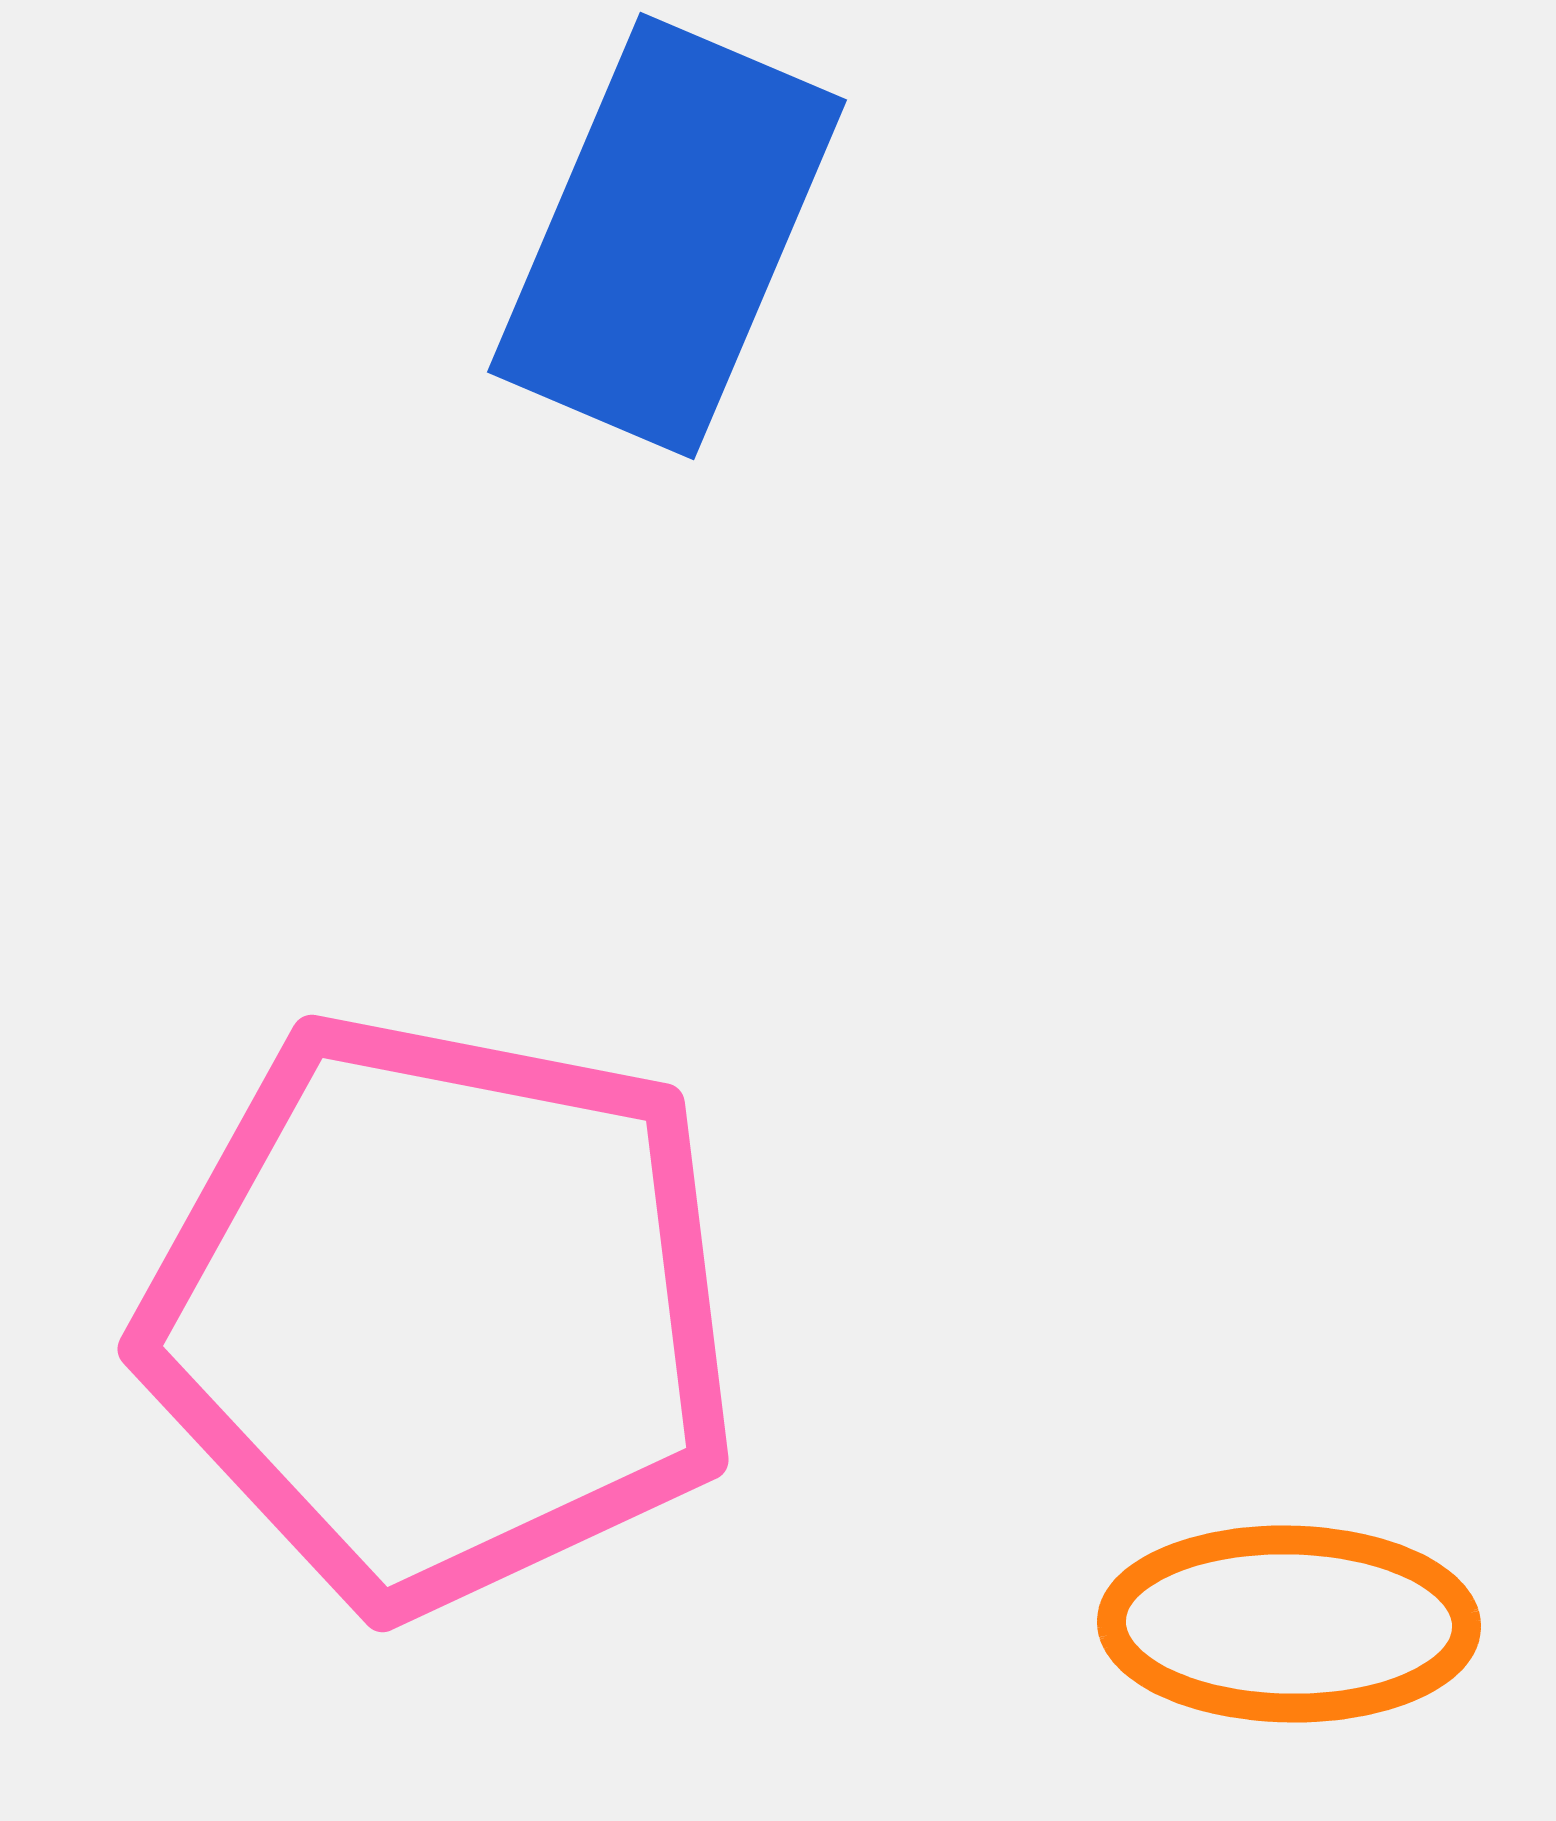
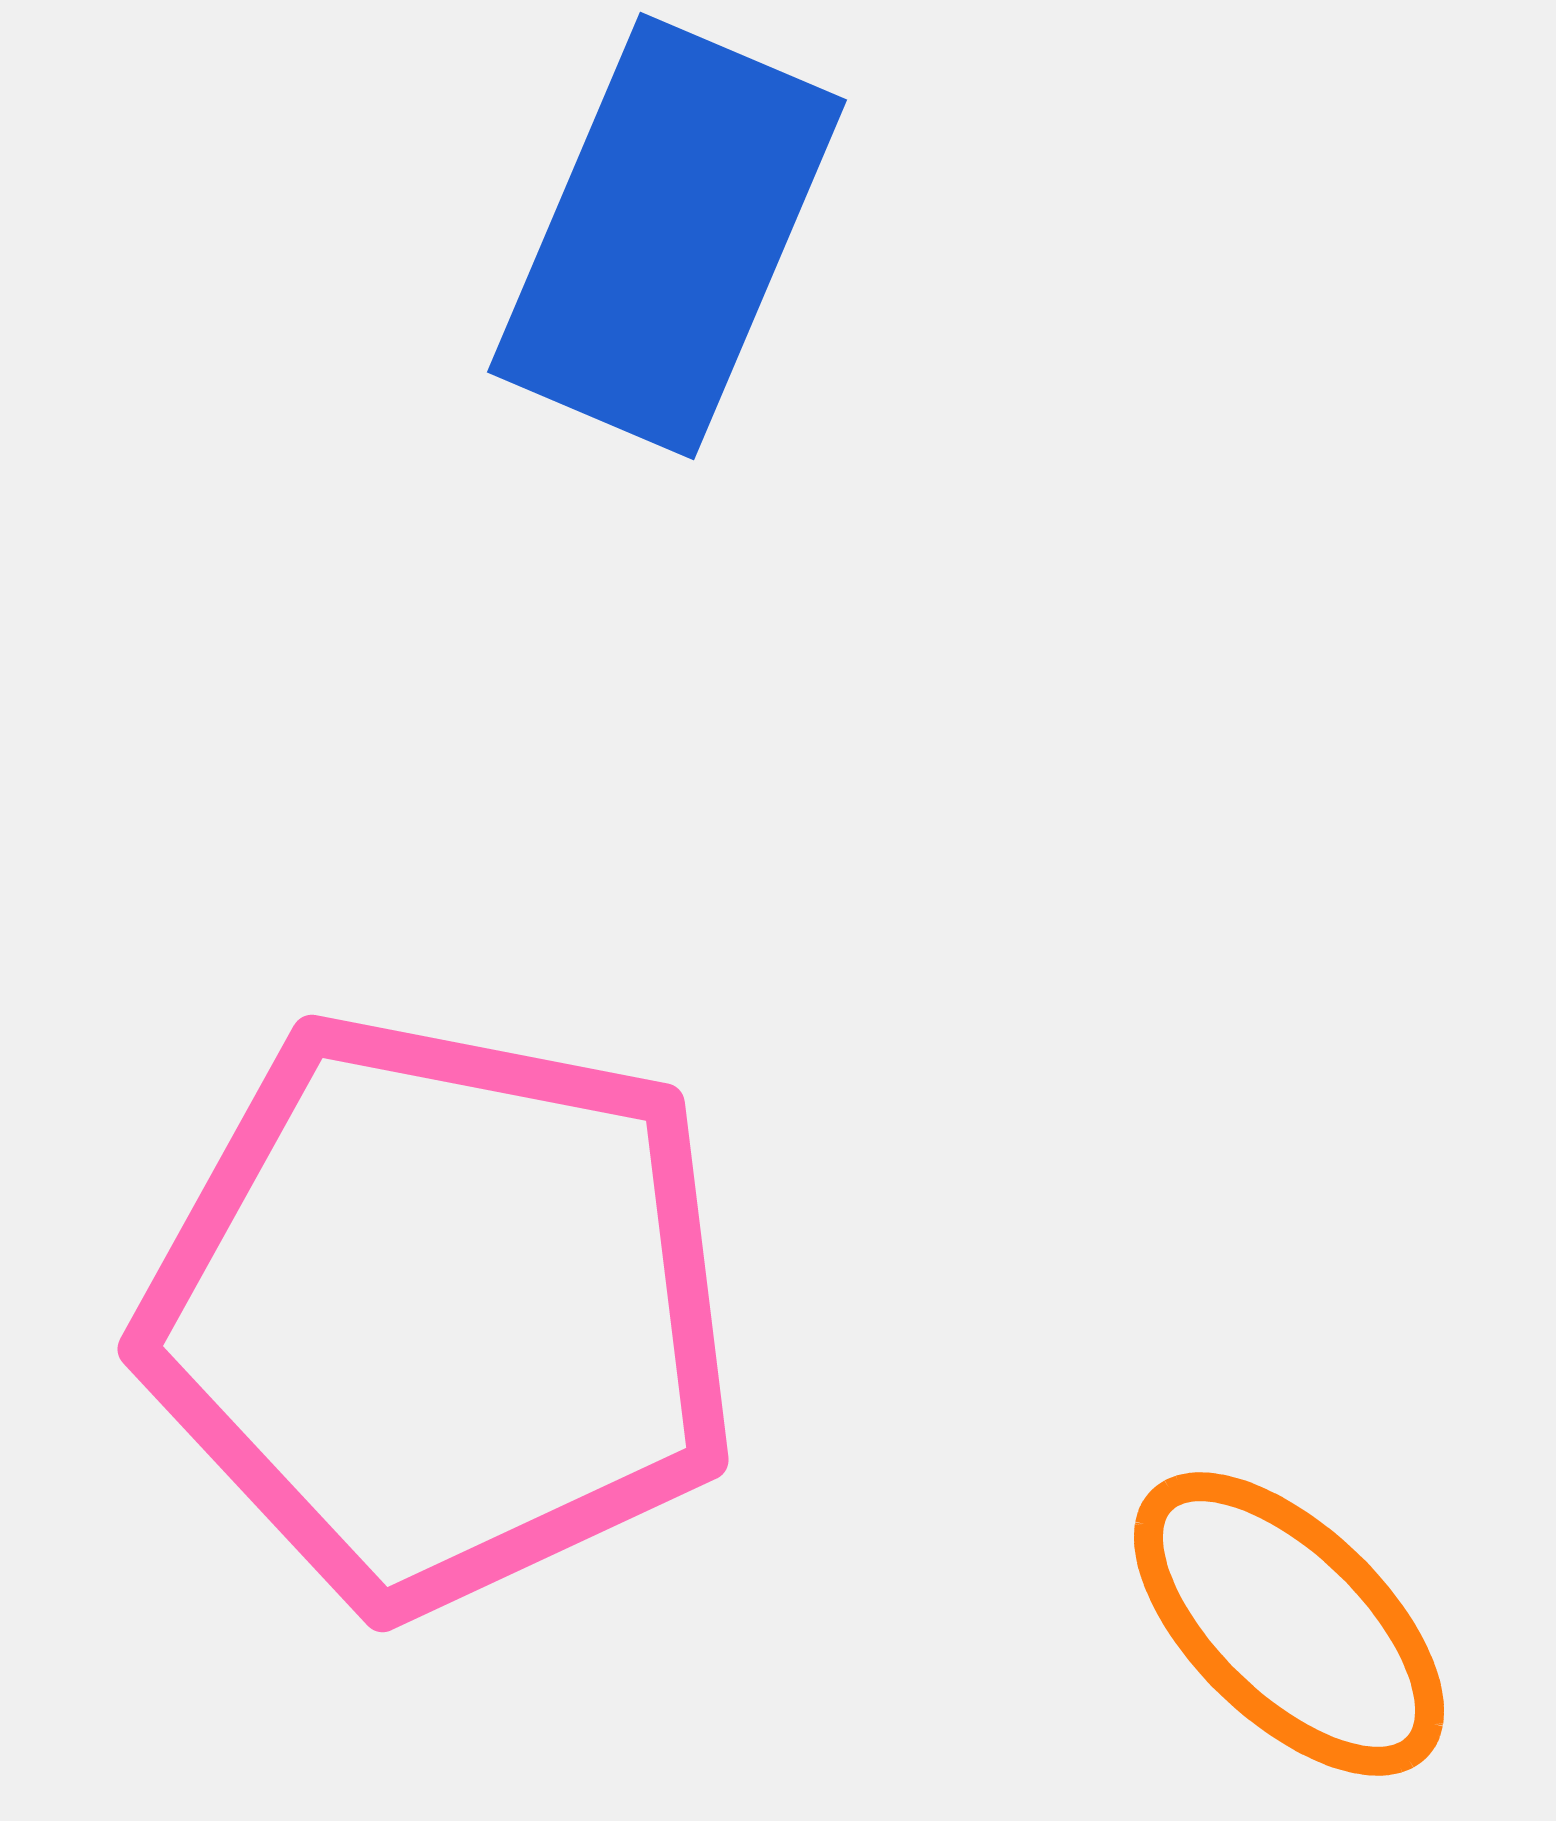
orange ellipse: rotated 43 degrees clockwise
